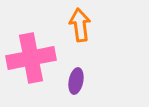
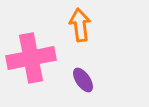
purple ellipse: moved 7 px right, 1 px up; rotated 45 degrees counterclockwise
